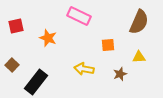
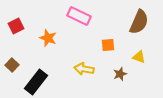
red square: rotated 14 degrees counterclockwise
yellow triangle: rotated 24 degrees clockwise
